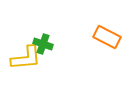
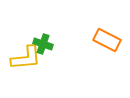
orange rectangle: moved 3 px down
